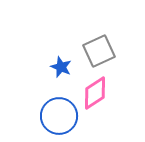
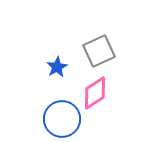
blue star: moved 4 px left; rotated 20 degrees clockwise
blue circle: moved 3 px right, 3 px down
